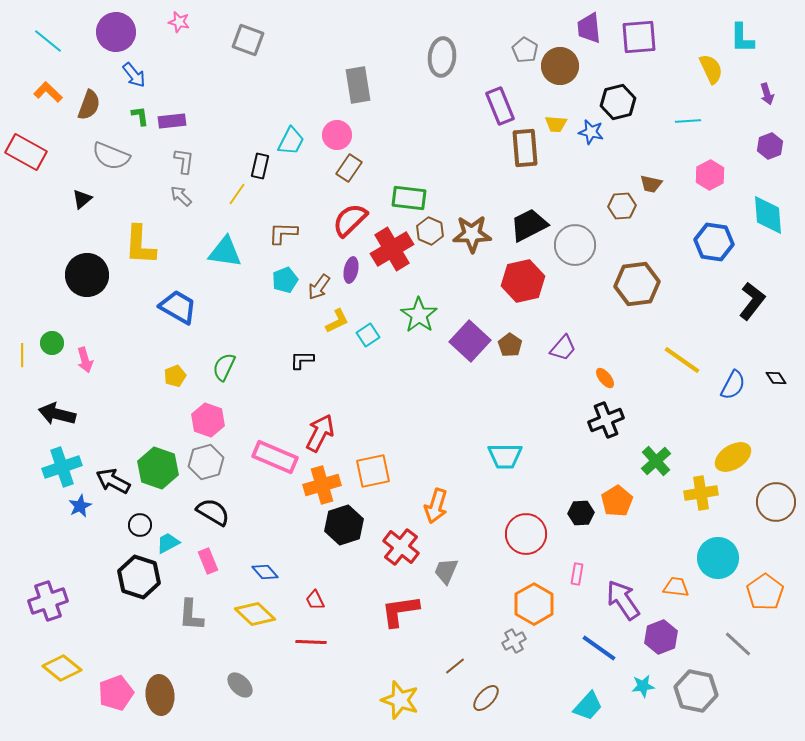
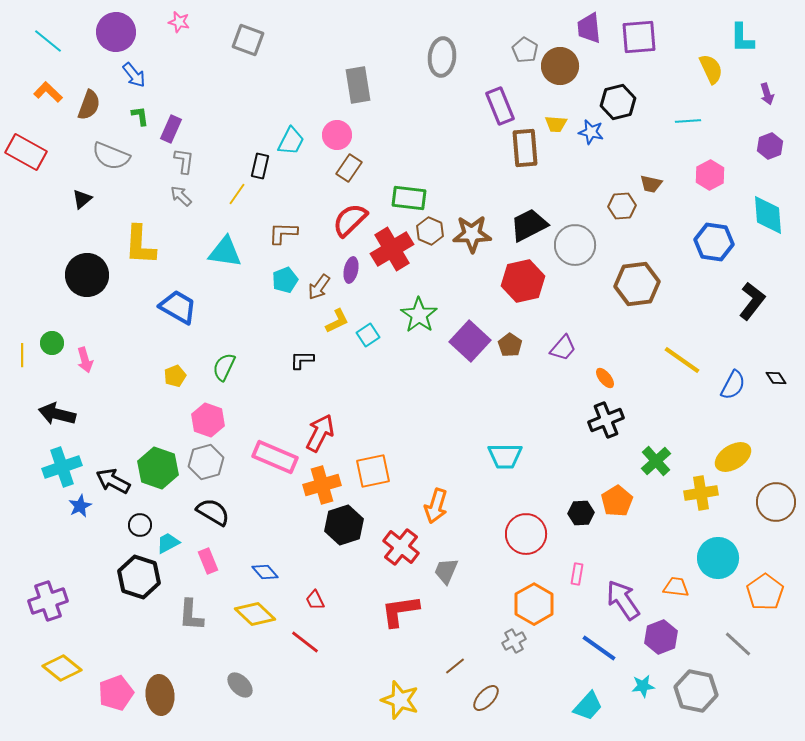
purple rectangle at (172, 121): moved 1 px left, 8 px down; rotated 60 degrees counterclockwise
red line at (311, 642): moved 6 px left; rotated 36 degrees clockwise
